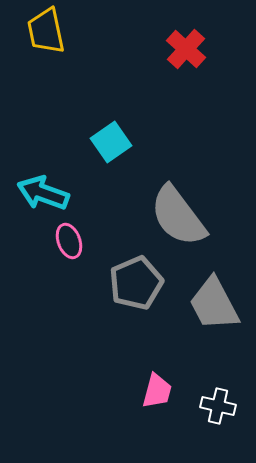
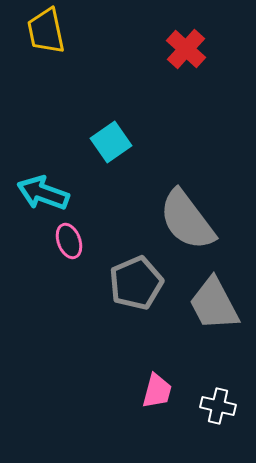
gray semicircle: moved 9 px right, 4 px down
